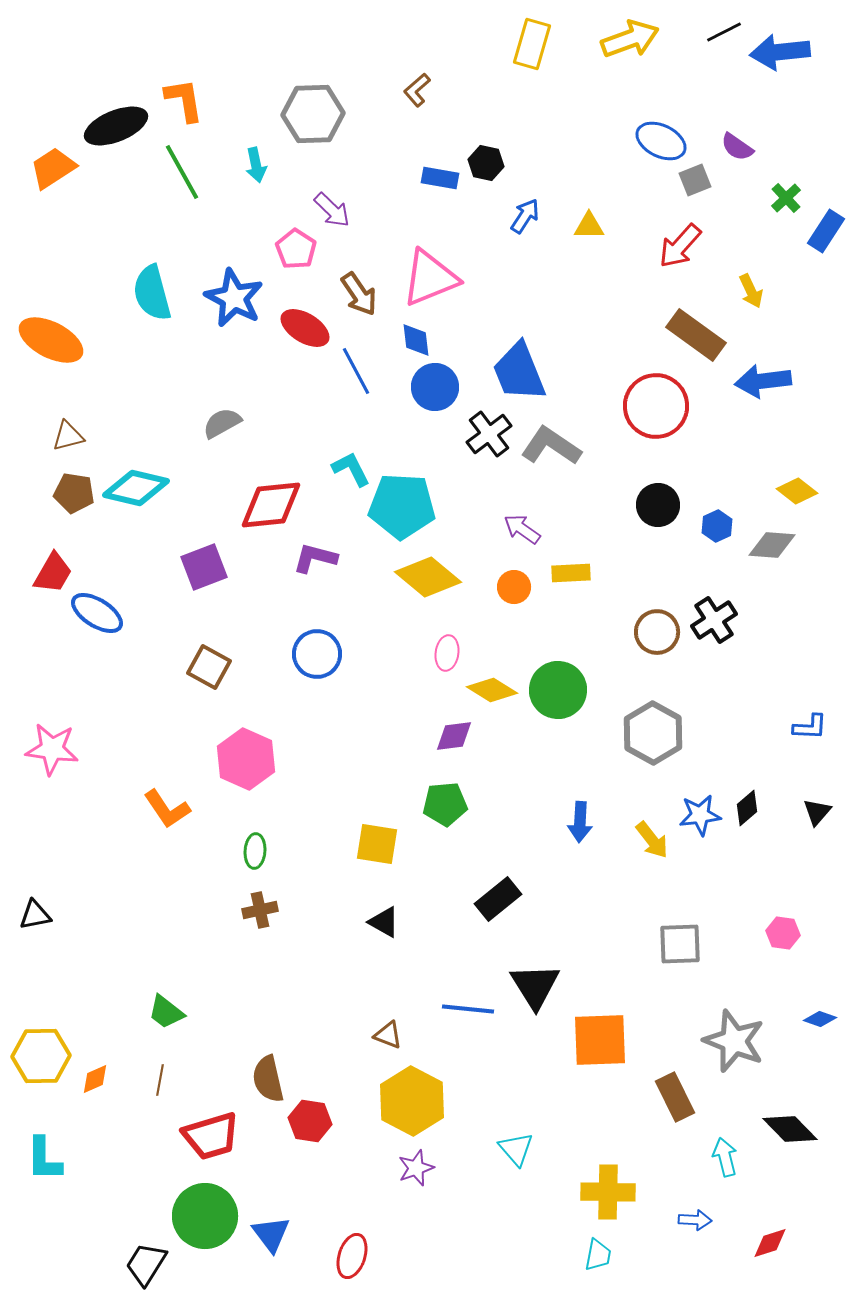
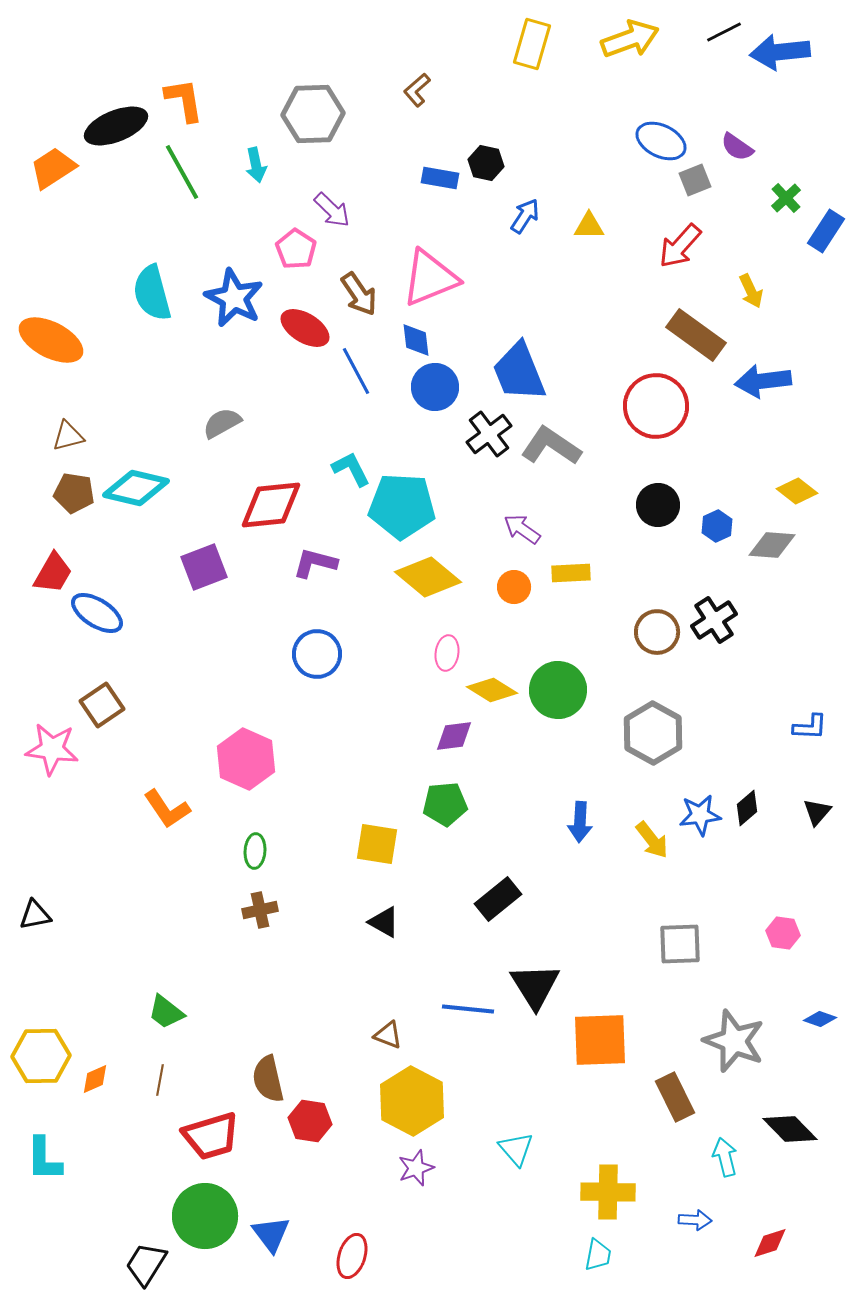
purple L-shape at (315, 558): moved 5 px down
brown square at (209, 667): moved 107 px left, 38 px down; rotated 27 degrees clockwise
